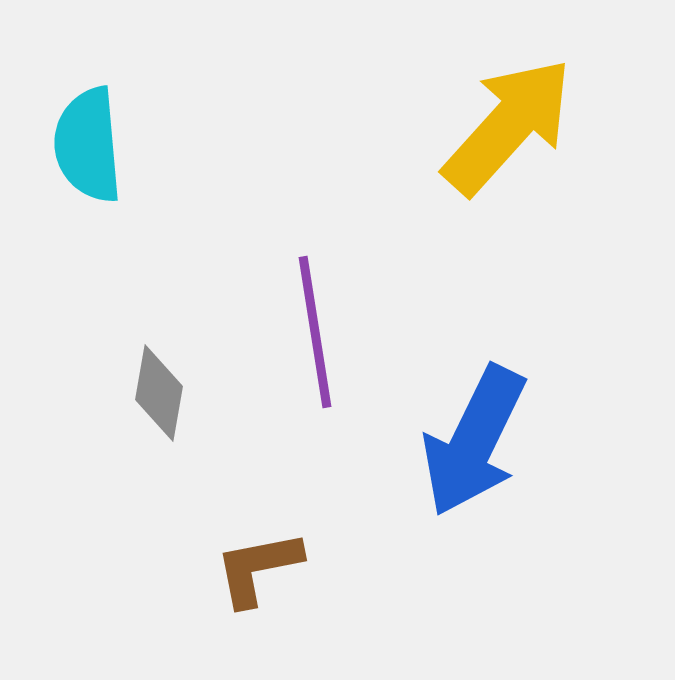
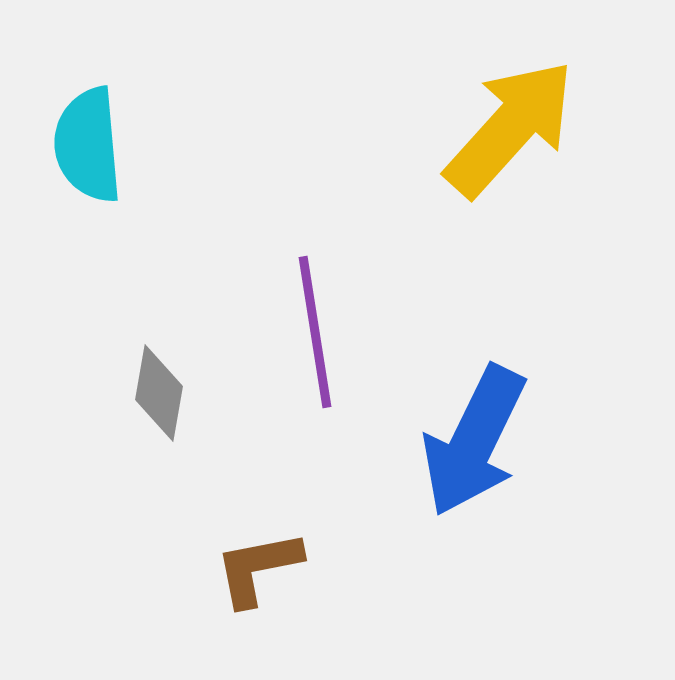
yellow arrow: moved 2 px right, 2 px down
